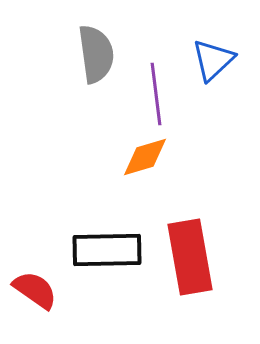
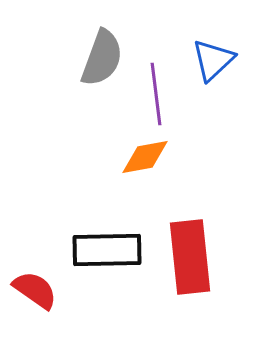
gray semicircle: moved 6 px right, 4 px down; rotated 28 degrees clockwise
orange diamond: rotated 6 degrees clockwise
red rectangle: rotated 4 degrees clockwise
